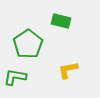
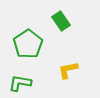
green rectangle: rotated 42 degrees clockwise
green L-shape: moved 5 px right, 6 px down
